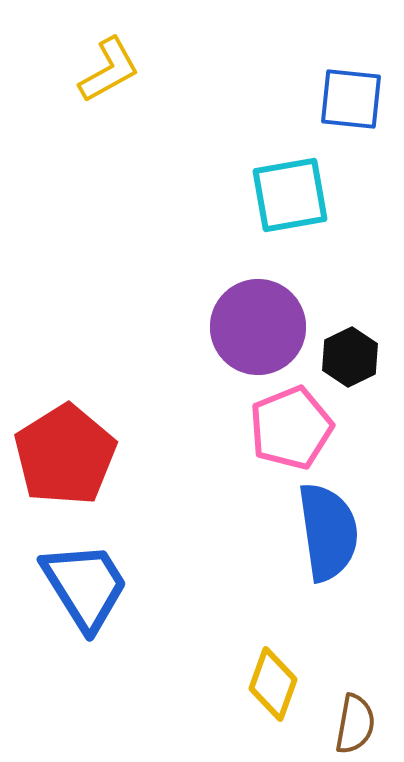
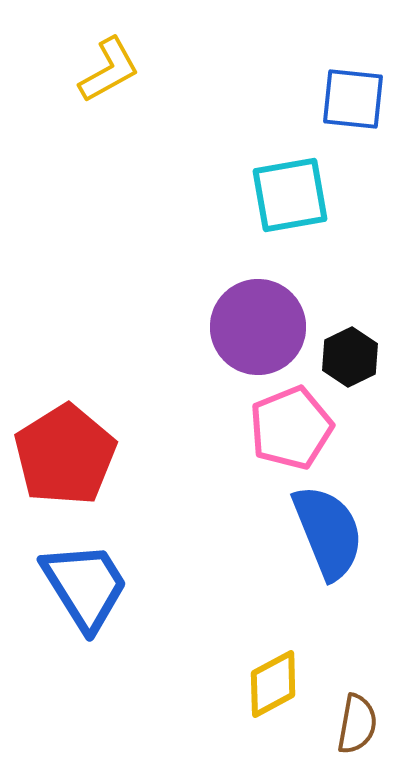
blue square: moved 2 px right
blue semicircle: rotated 14 degrees counterclockwise
yellow diamond: rotated 42 degrees clockwise
brown semicircle: moved 2 px right
